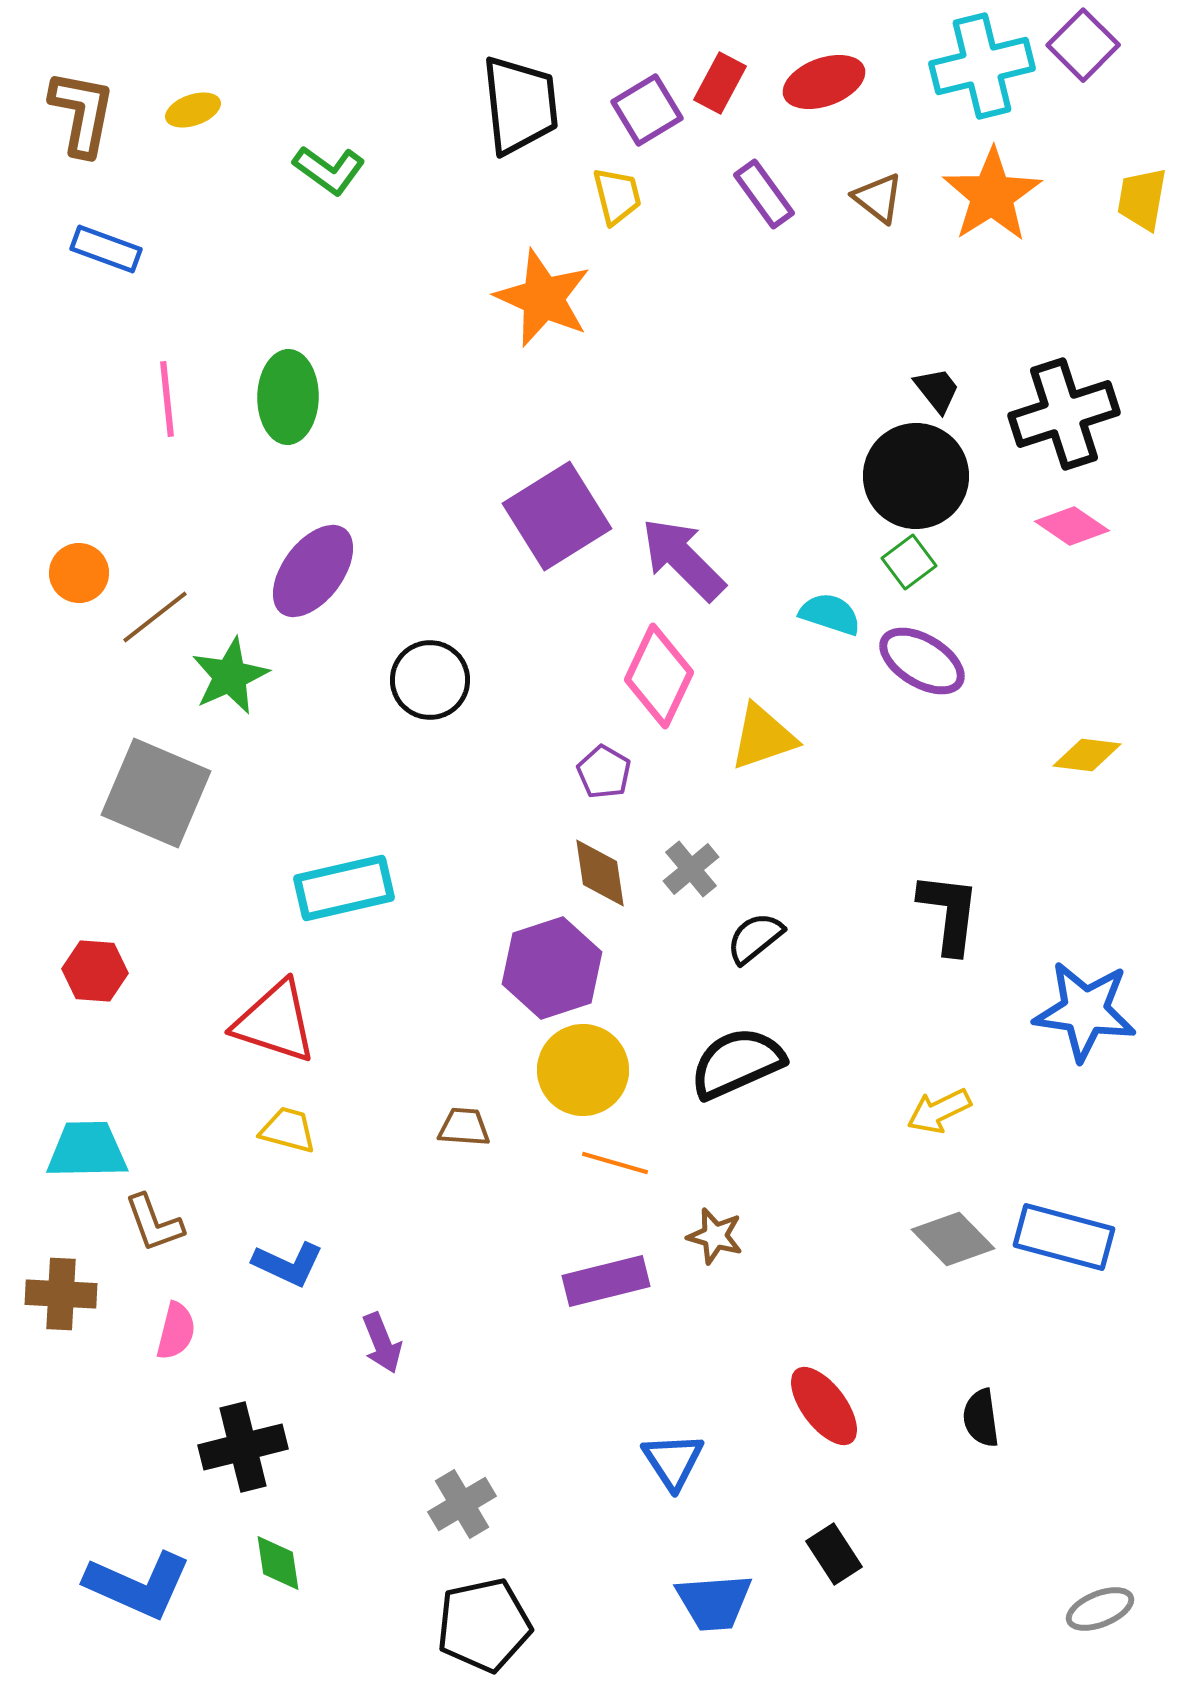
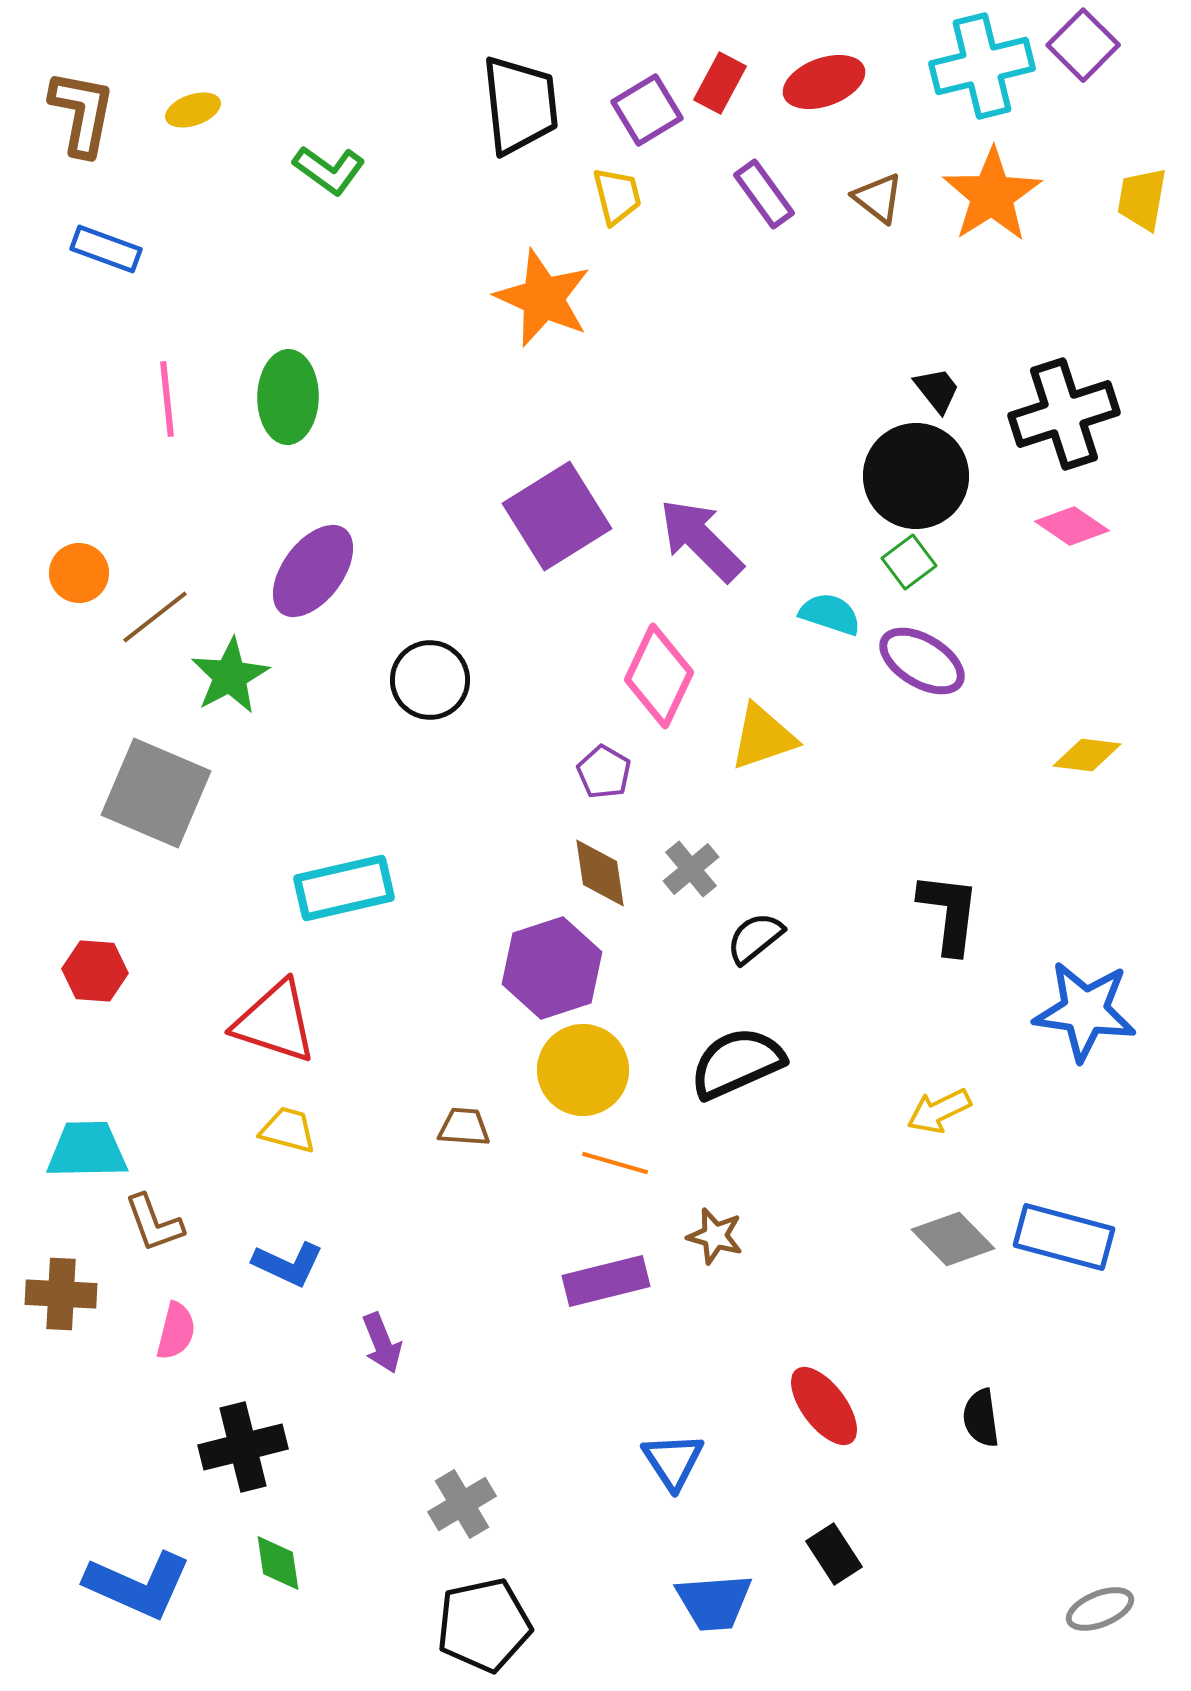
purple arrow at (683, 559): moved 18 px right, 19 px up
green star at (230, 676): rotated 4 degrees counterclockwise
